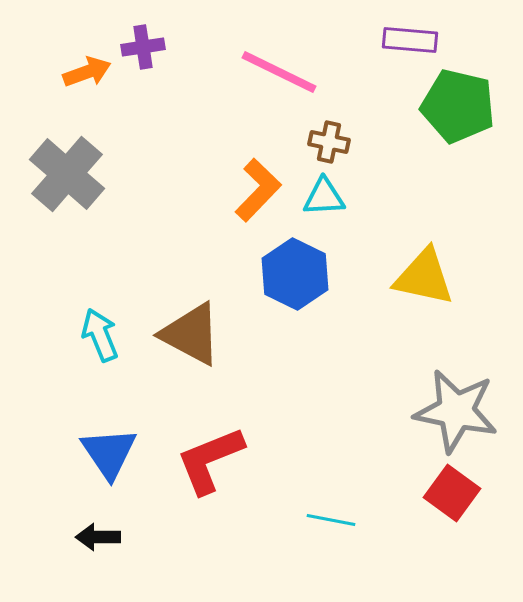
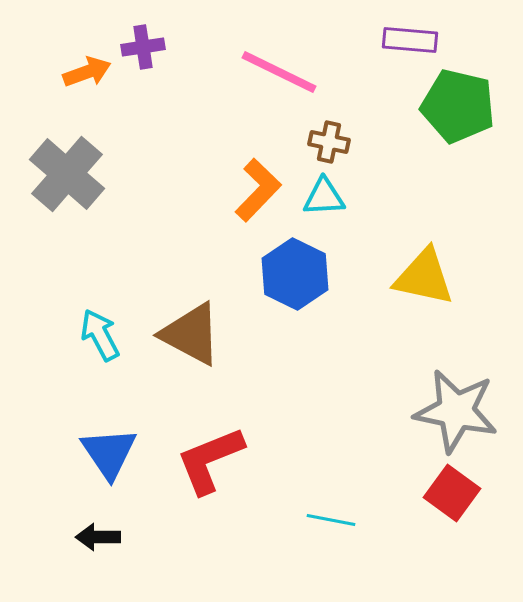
cyan arrow: rotated 6 degrees counterclockwise
